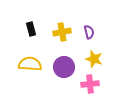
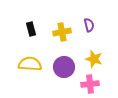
purple semicircle: moved 7 px up
